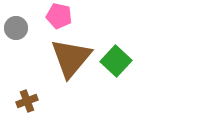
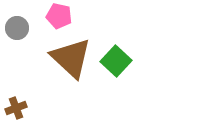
gray circle: moved 1 px right
brown triangle: rotated 27 degrees counterclockwise
brown cross: moved 11 px left, 7 px down
